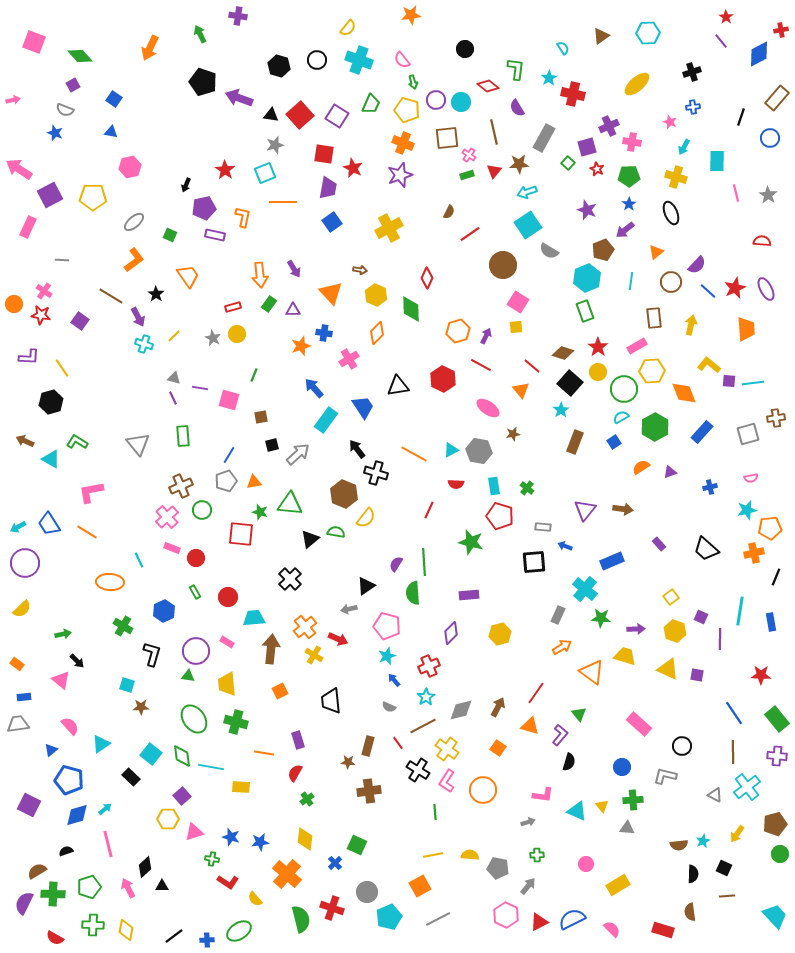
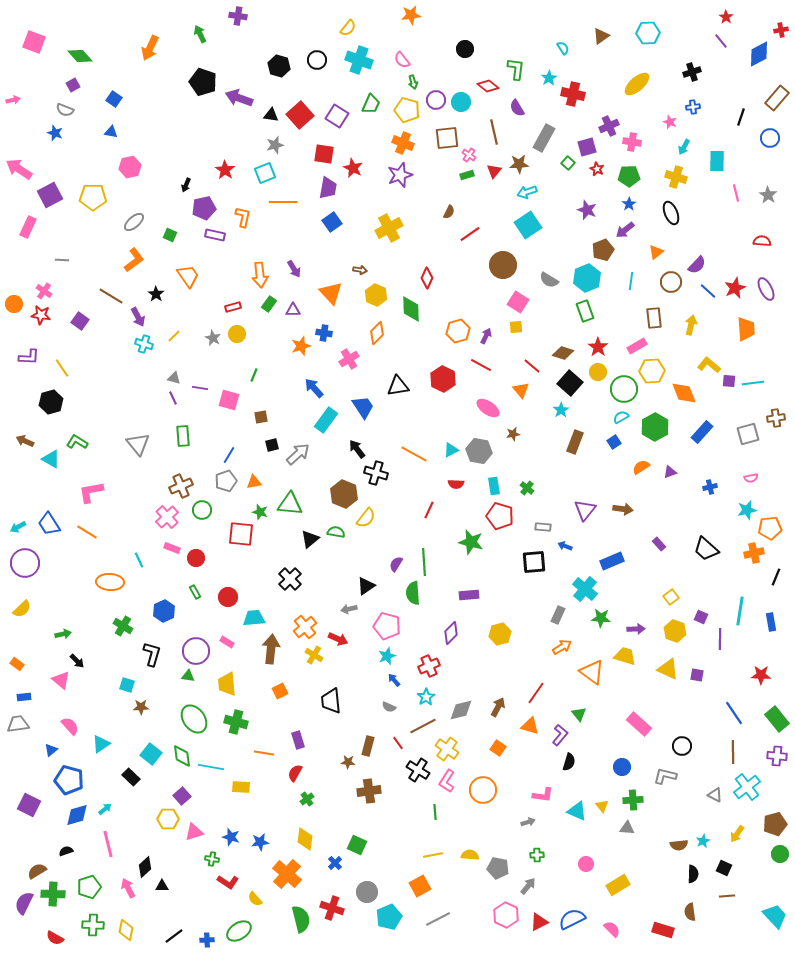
gray semicircle at (549, 251): moved 29 px down
